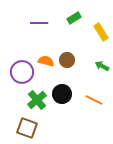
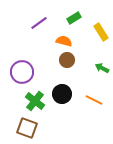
purple line: rotated 36 degrees counterclockwise
orange semicircle: moved 18 px right, 20 px up
green arrow: moved 2 px down
green cross: moved 2 px left, 1 px down; rotated 12 degrees counterclockwise
